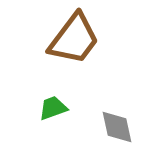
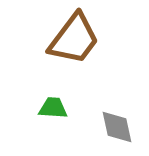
green trapezoid: rotated 24 degrees clockwise
